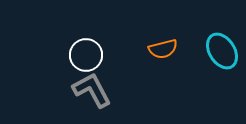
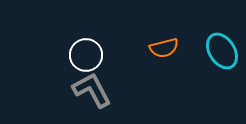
orange semicircle: moved 1 px right, 1 px up
